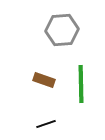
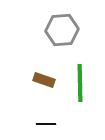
green line: moved 1 px left, 1 px up
black line: rotated 18 degrees clockwise
